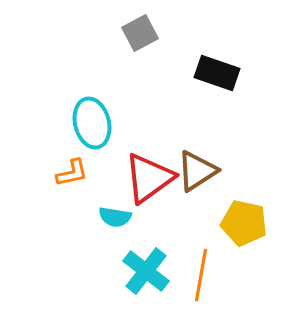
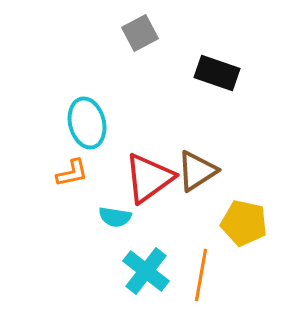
cyan ellipse: moved 5 px left
